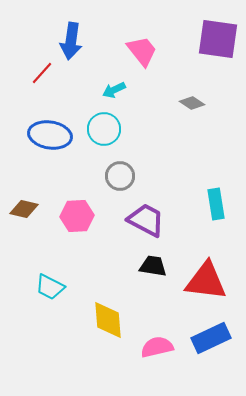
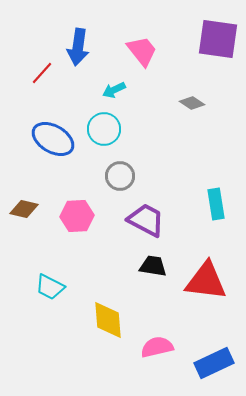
blue arrow: moved 7 px right, 6 px down
blue ellipse: moved 3 px right, 4 px down; rotated 21 degrees clockwise
blue rectangle: moved 3 px right, 25 px down
